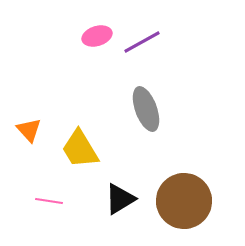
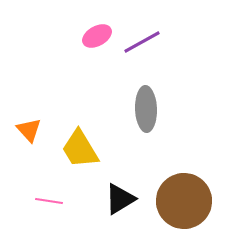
pink ellipse: rotated 12 degrees counterclockwise
gray ellipse: rotated 18 degrees clockwise
